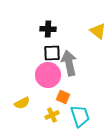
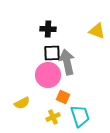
yellow triangle: moved 1 px left; rotated 18 degrees counterclockwise
gray arrow: moved 2 px left, 1 px up
yellow cross: moved 1 px right, 2 px down
